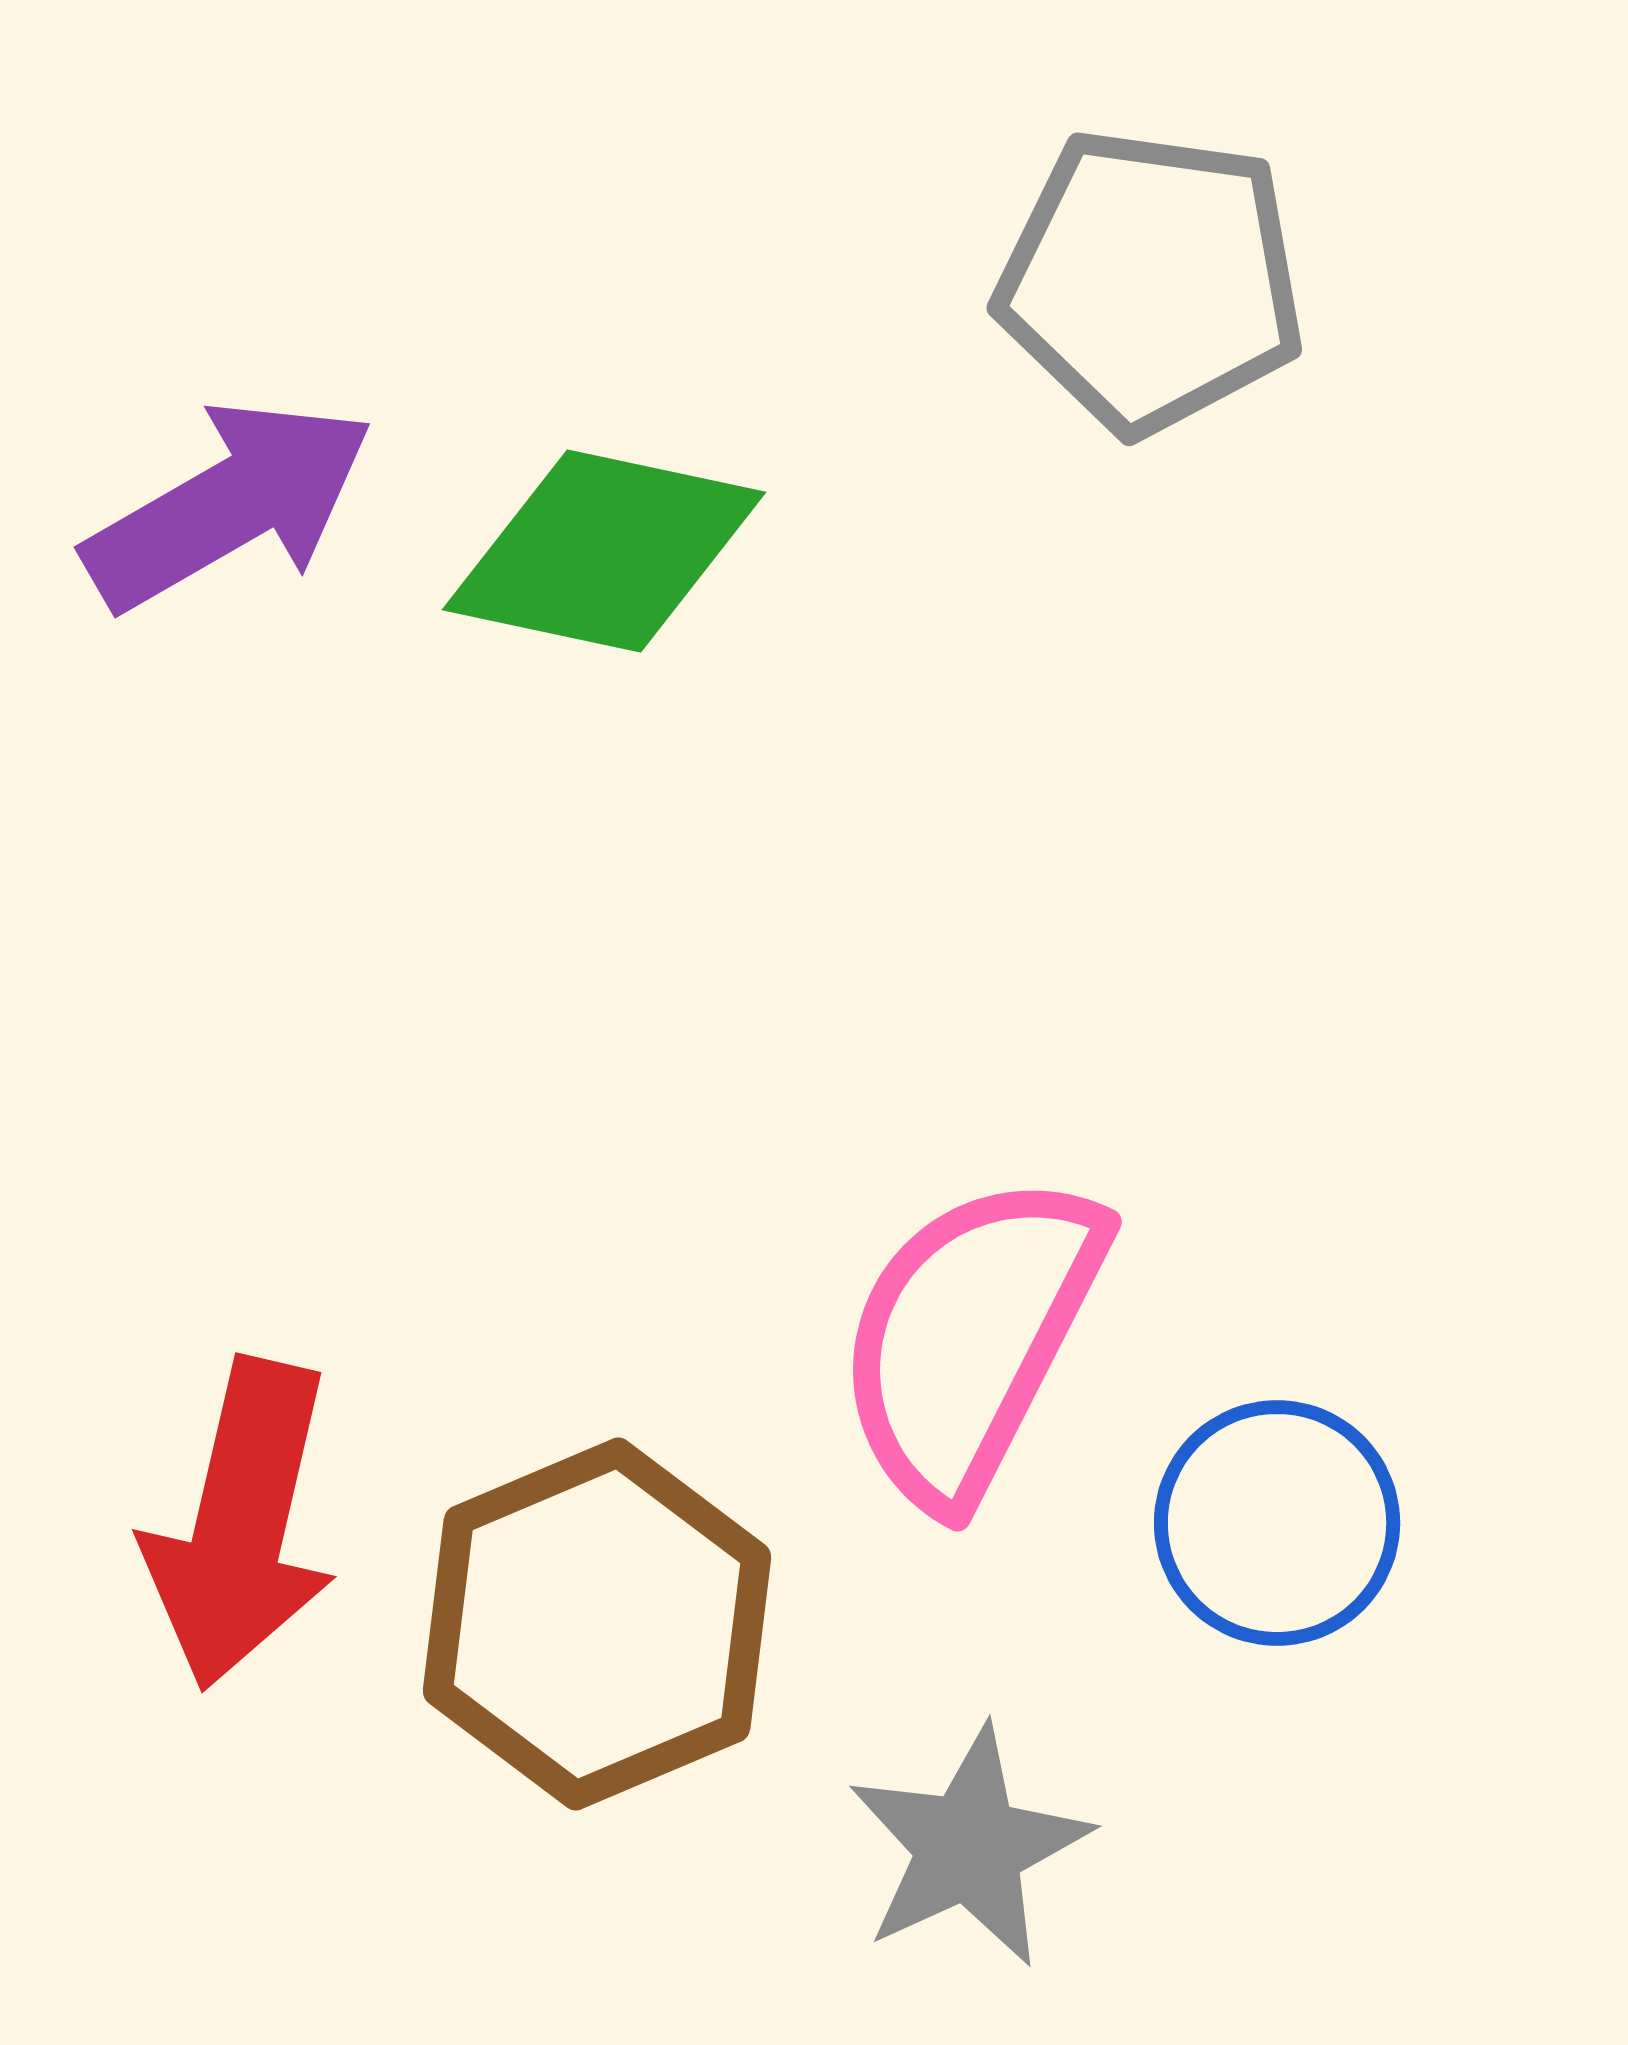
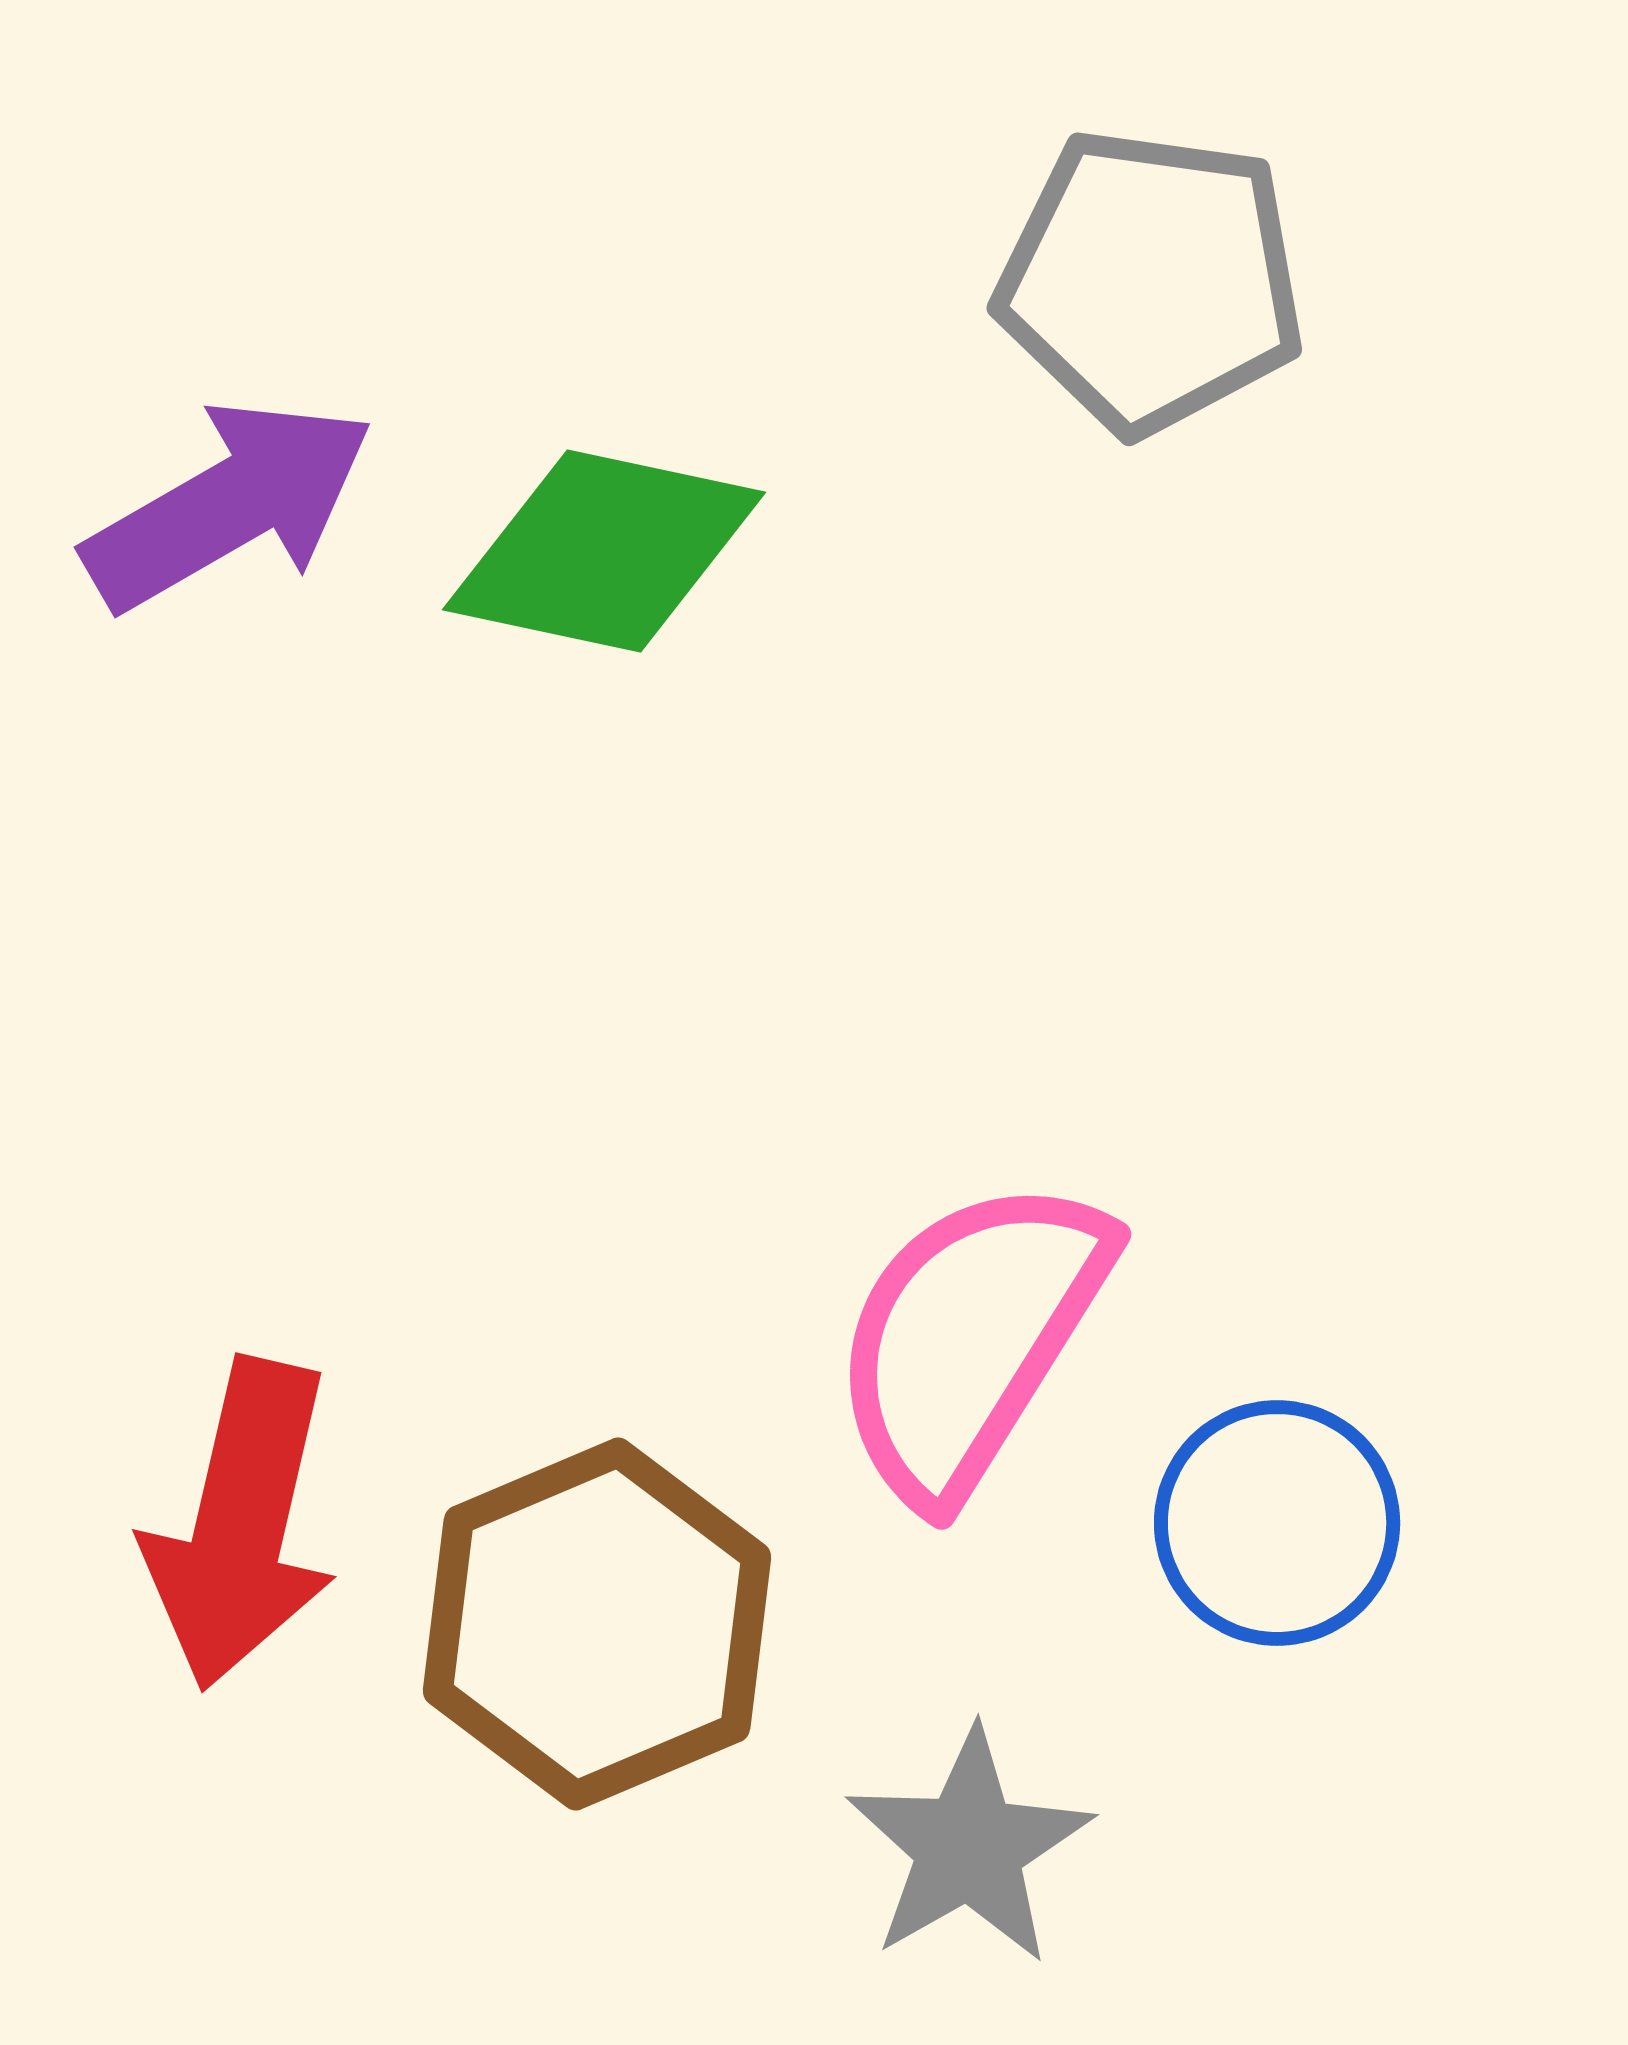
pink semicircle: rotated 5 degrees clockwise
gray star: rotated 5 degrees counterclockwise
